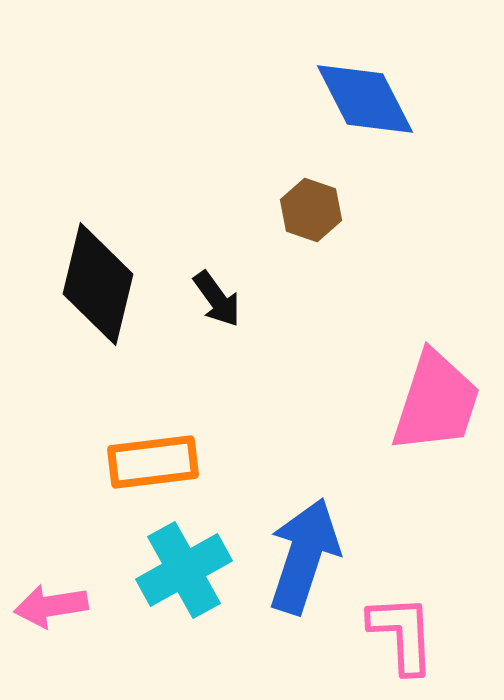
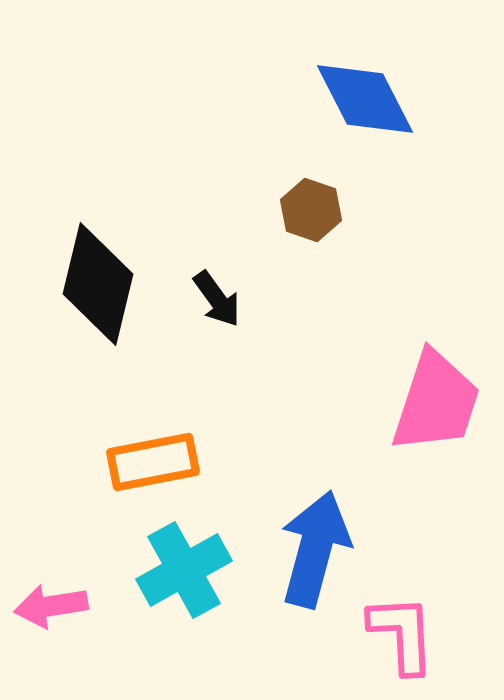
orange rectangle: rotated 4 degrees counterclockwise
blue arrow: moved 11 px right, 7 px up; rotated 3 degrees counterclockwise
